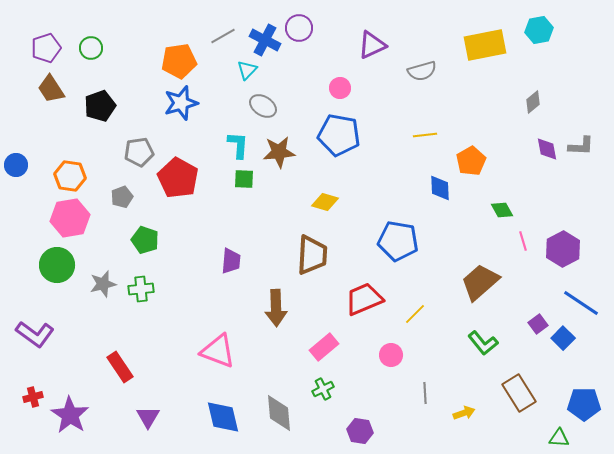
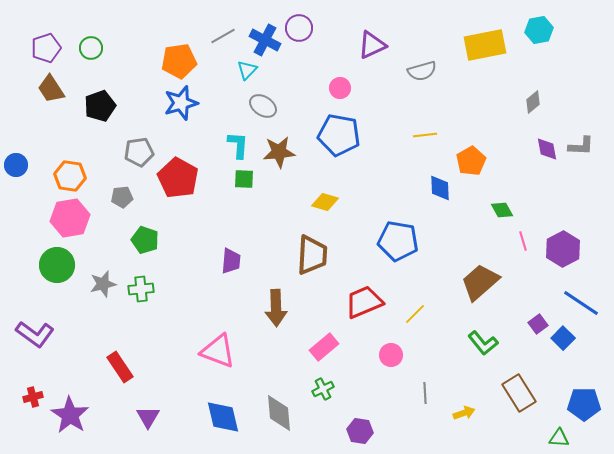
gray pentagon at (122, 197): rotated 15 degrees clockwise
red trapezoid at (364, 299): moved 3 px down
